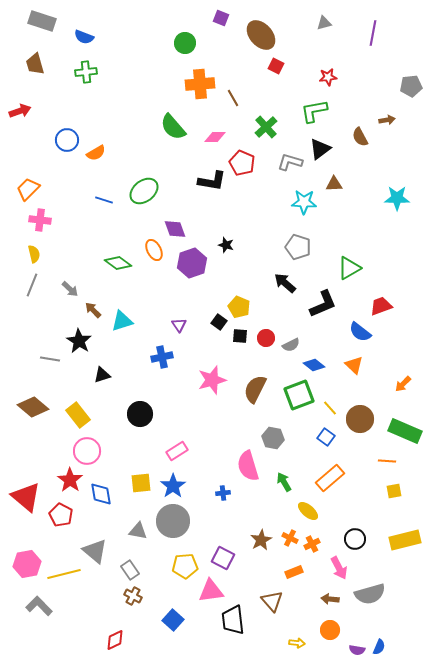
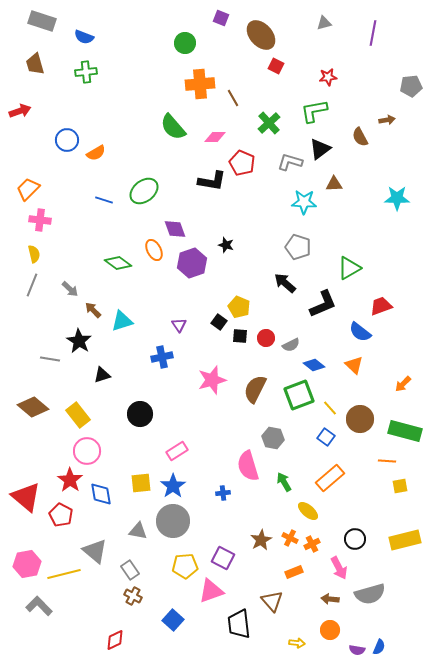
green cross at (266, 127): moved 3 px right, 4 px up
green rectangle at (405, 431): rotated 8 degrees counterclockwise
yellow square at (394, 491): moved 6 px right, 5 px up
pink triangle at (211, 591): rotated 12 degrees counterclockwise
black trapezoid at (233, 620): moved 6 px right, 4 px down
